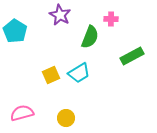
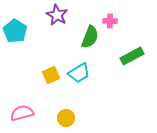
purple star: moved 3 px left
pink cross: moved 1 px left, 2 px down
